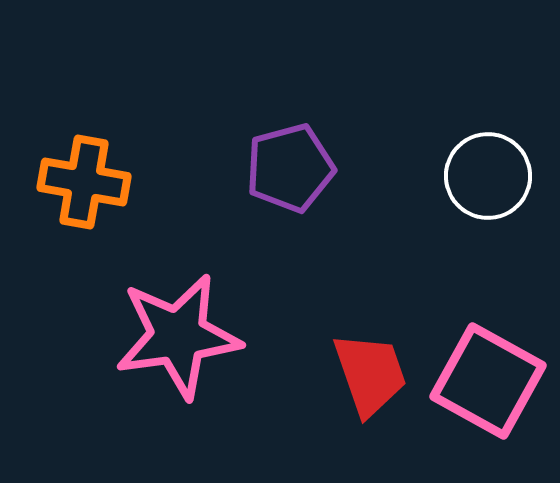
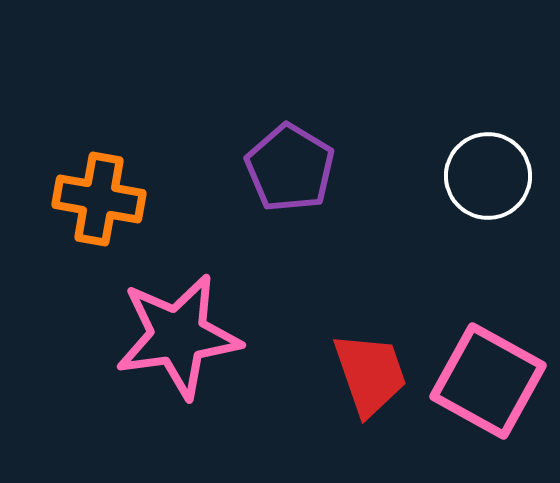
purple pentagon: rotated 26 degrees counterclockwise
orange cross: moved 15 px right, 17 px down
